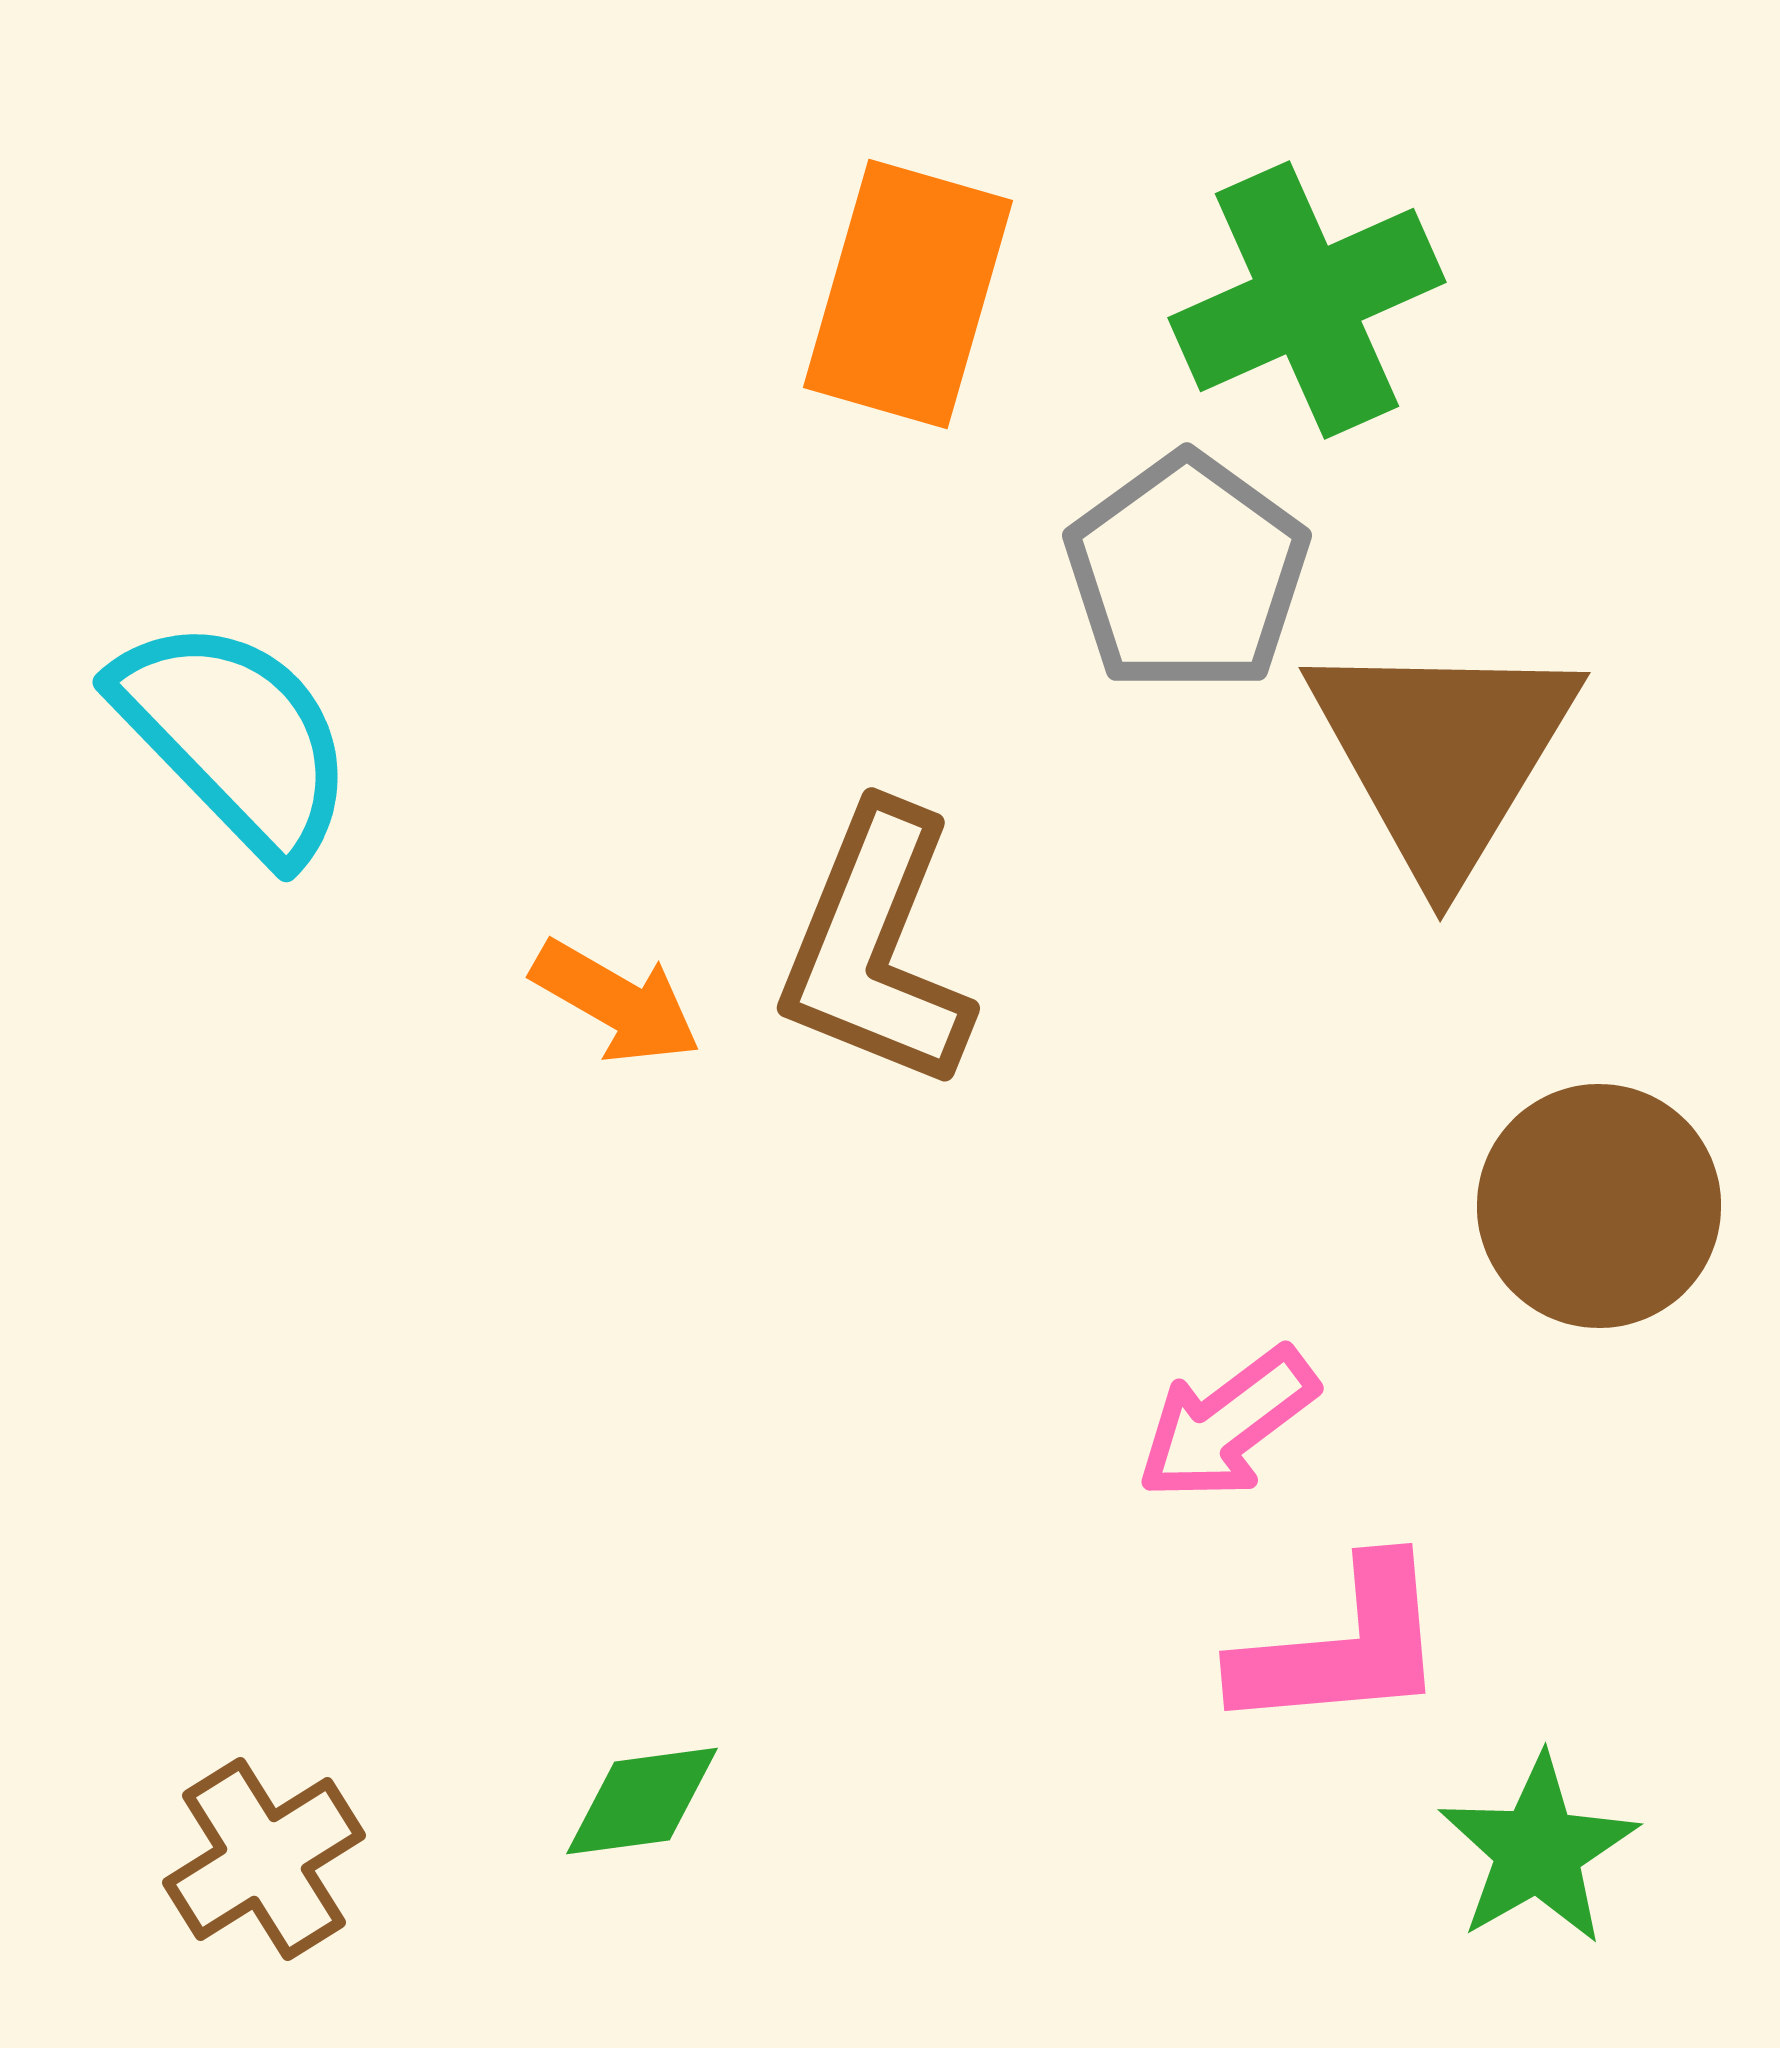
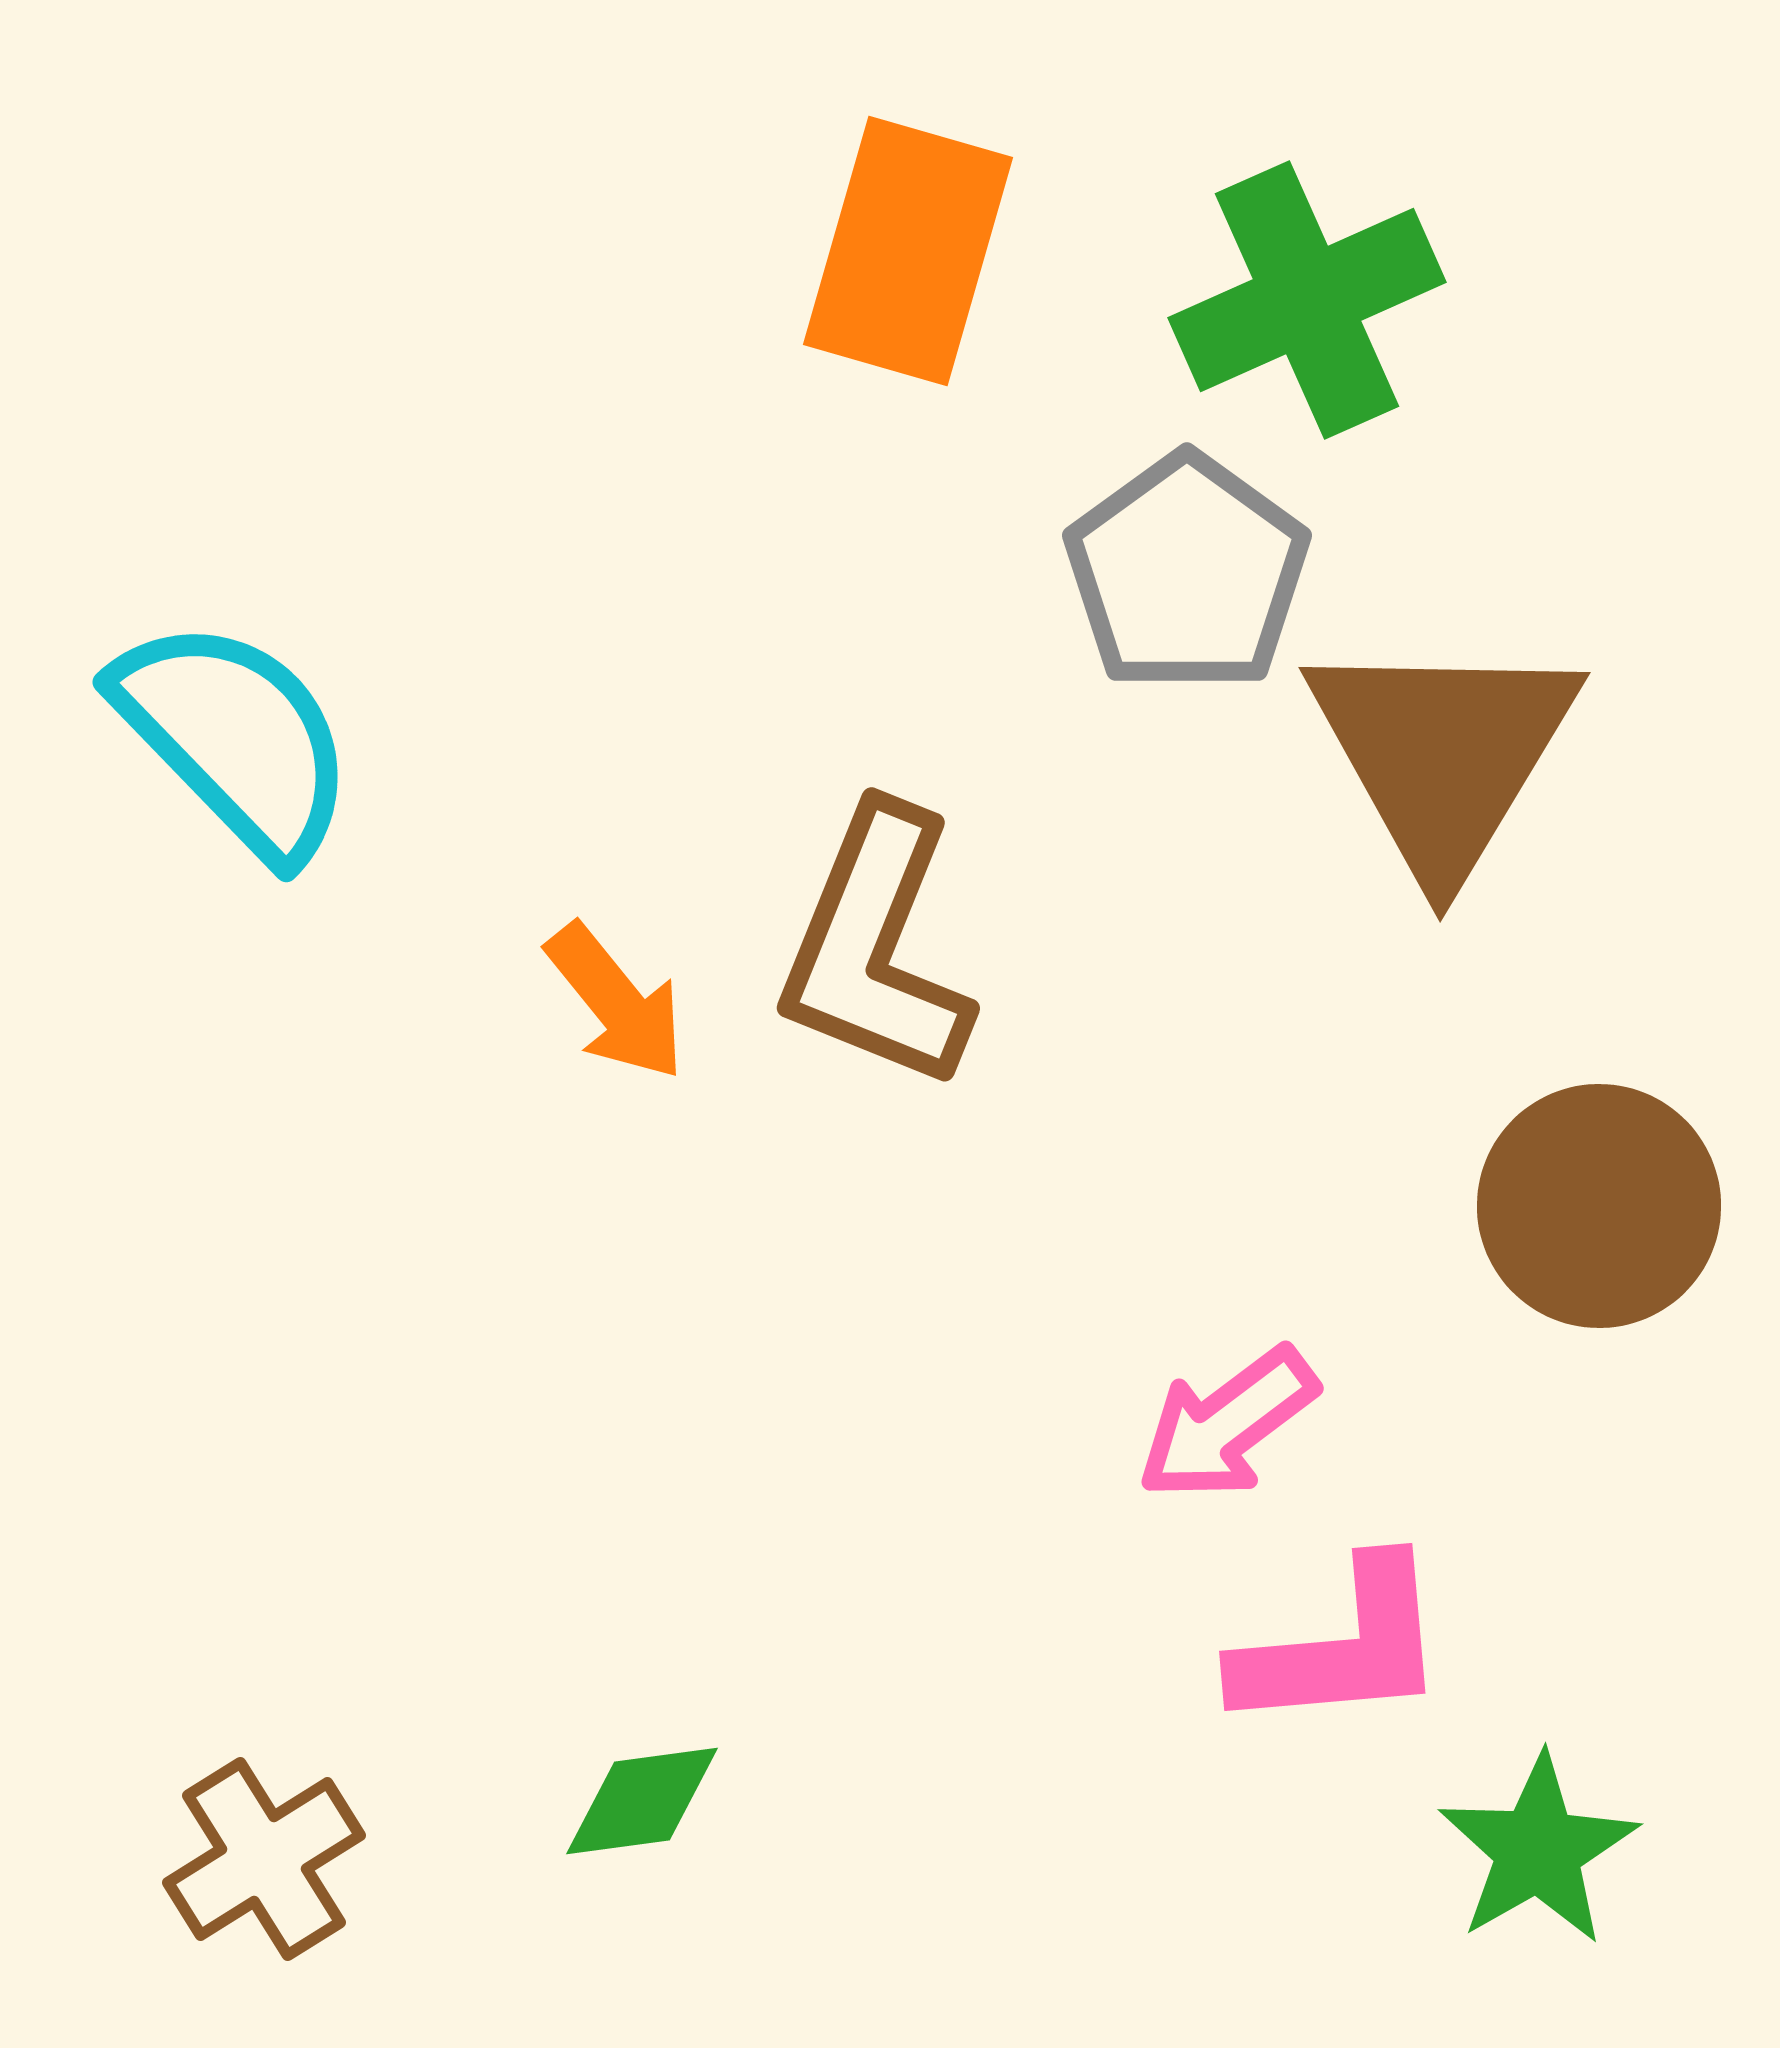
orange rectangle: moved 43 px up
orange arrow: rotated 21 degrees clockwise
